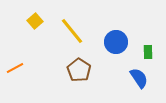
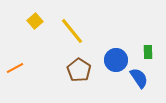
blue circle: moved 18 px down
